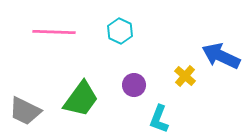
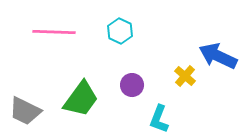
blue arrow: moved 3 px left
purple circle: moved 2 px left
